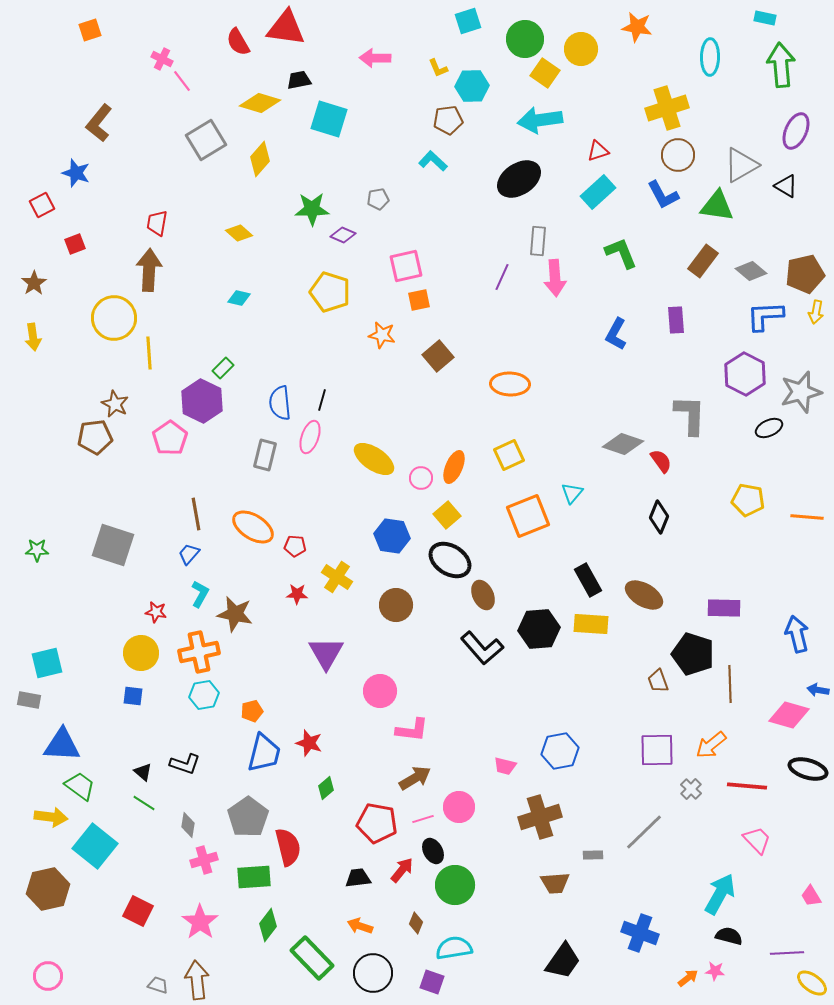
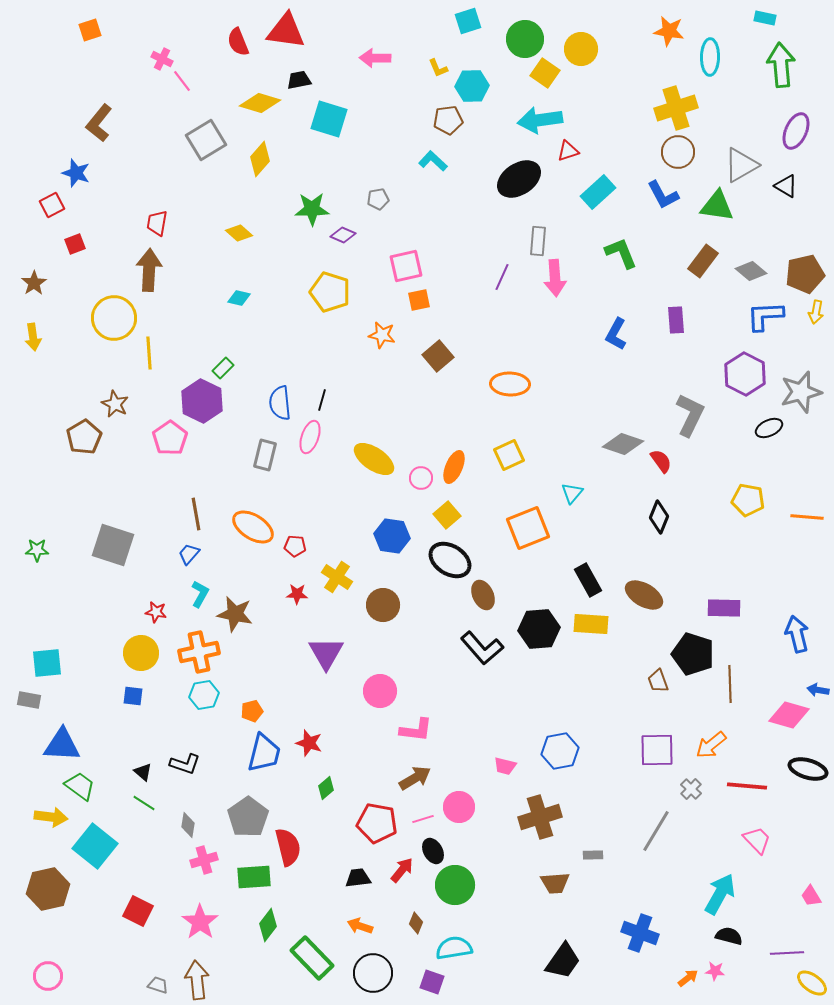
orange star at (637, 27): moved 32 px right, 4 px down
red triangle at (286, 28): moved 3 px down
red semicircle at (238, 42): rotated 8 degrees clockwise
yellow cross at (667, 108): moved 9 px right
red triangle at (598, 151): moved 30 px left
brown circle at (678, 155): moved 3 px up
red square at (42, 205): moved 10 px right
gray L-shape at (690, 415): rotated 24 degrees clockwise
brown pentagon at (95, 437): moved 11 px left; rotated 24 degrees counterclockwise
orange square at (528, 516): moved 12 px down
brown circle at (396, 605): moved 13 px left
cyan square at (47, 663): rotated 8 degrees clockwise
pink L-shape at (412, 730): moved 4 px right
gray line at (644, 832): moved 12 px right, 1 px up; rotated 15 degrees counterclockwise
